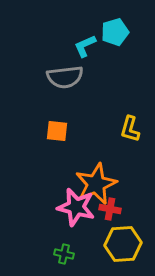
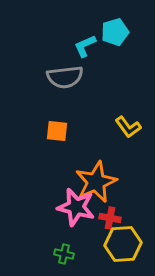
yellow L-shape: moved 2 px left, 2 px up; rotated 52 degrees counterclockwise
orange star: moved 2 px up
red cross: moved 9 px down
